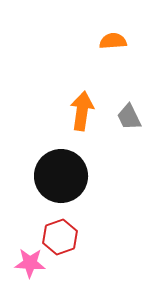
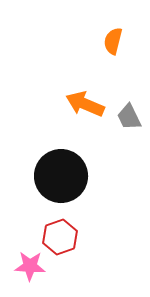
orange semicircle: rotated 72 degrees counterclockwise
orange arrow: moved 3 px right, 7 px up; rotated 75 degrees counterclockwise
pink star: moved 3 px down
